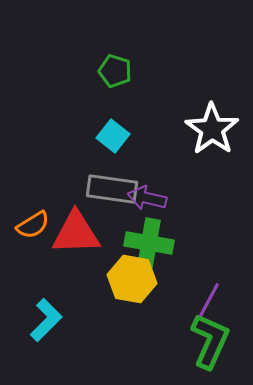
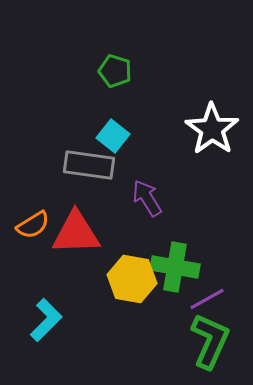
gray rectangle: moved 23 px left, 24 px up
purple arrow: rotated 45 degrees clockwise
green cross: moved 26 px right, 24 px down
purple line: moved 2 px left, 1 px up; rotated 33 degrees clockwise
